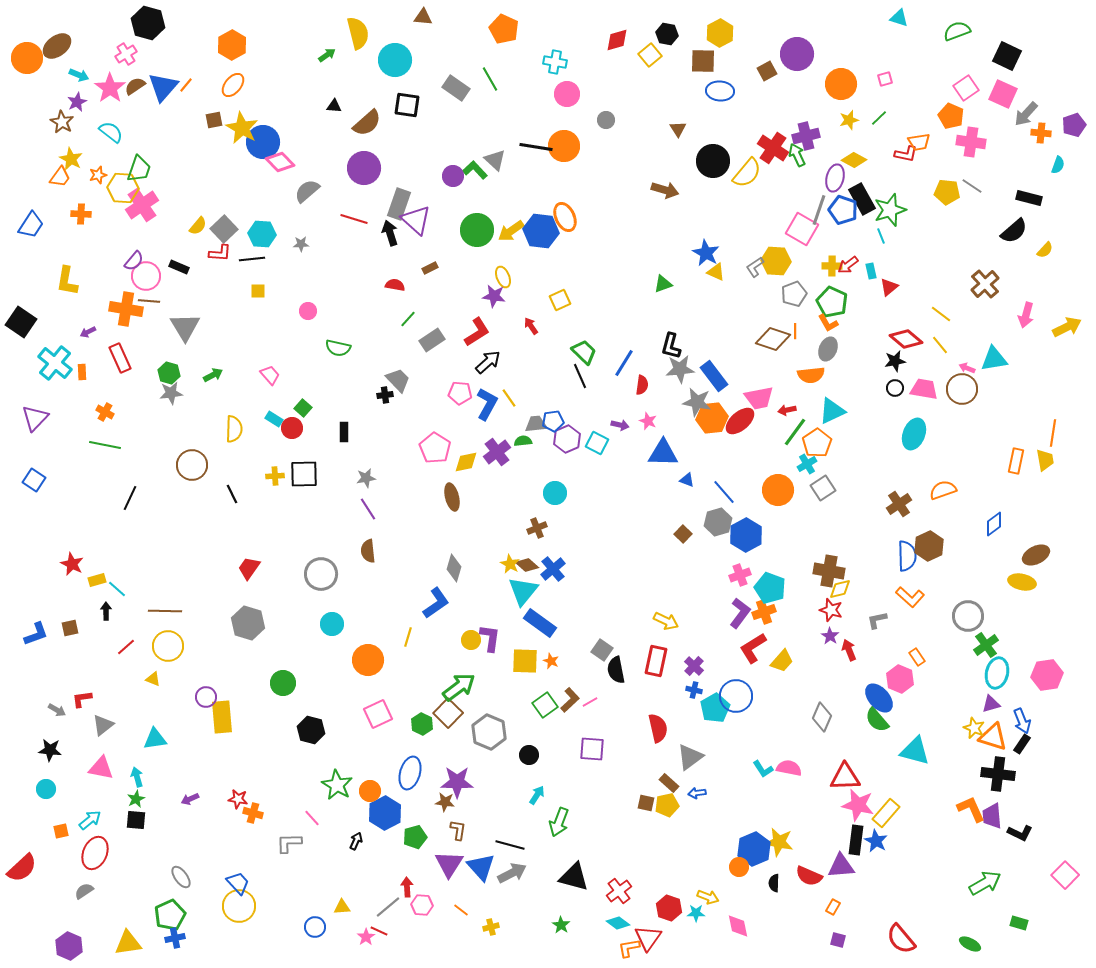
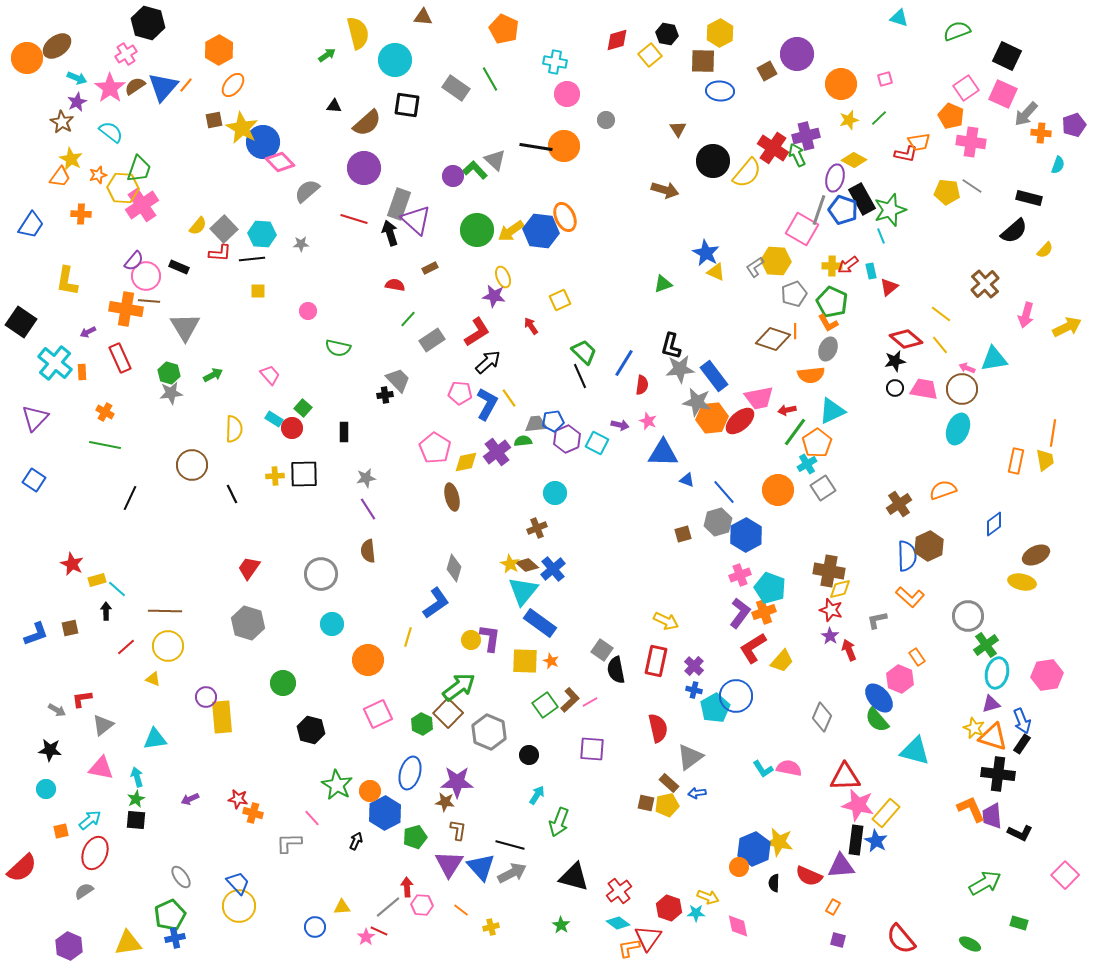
orange hexagon at (232, 45): moved 13 px left, 5 px down
cyan arrow at (79, 75): moved 2 px left, 3 px down
cyan ellipse at (914, 434): moved 44 px right, 5 px up
brown square at (683, 534): rotated 30 degrees clockwise
